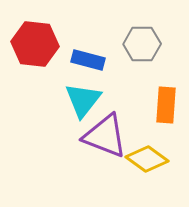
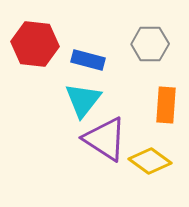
gray hexagon: moved 8 px right
purple triangle: moved 3 px down; rotated 12 degrees clockwise
yellow diamond: moved 3 px right, 2 px down
